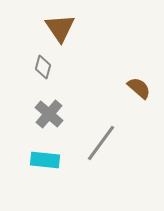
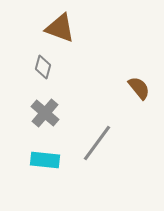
brown triangle: rotated 36 degrees counterclockwise
brown semicircle: rotated 10 degrees clockwise
gray cross: moved 4 px left, 1 px up
gray line: moved 4 px left
